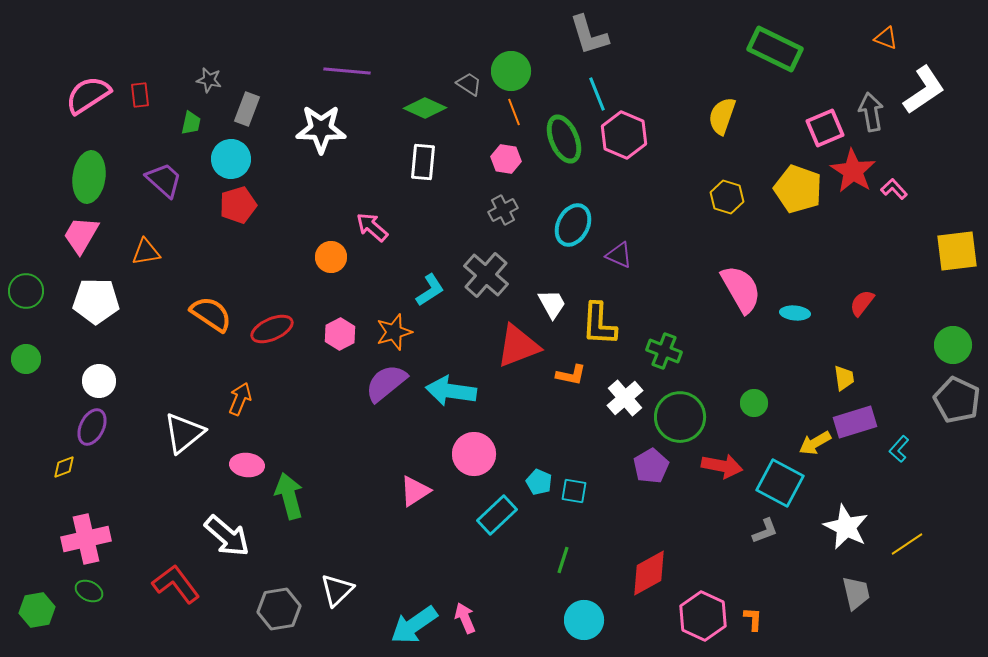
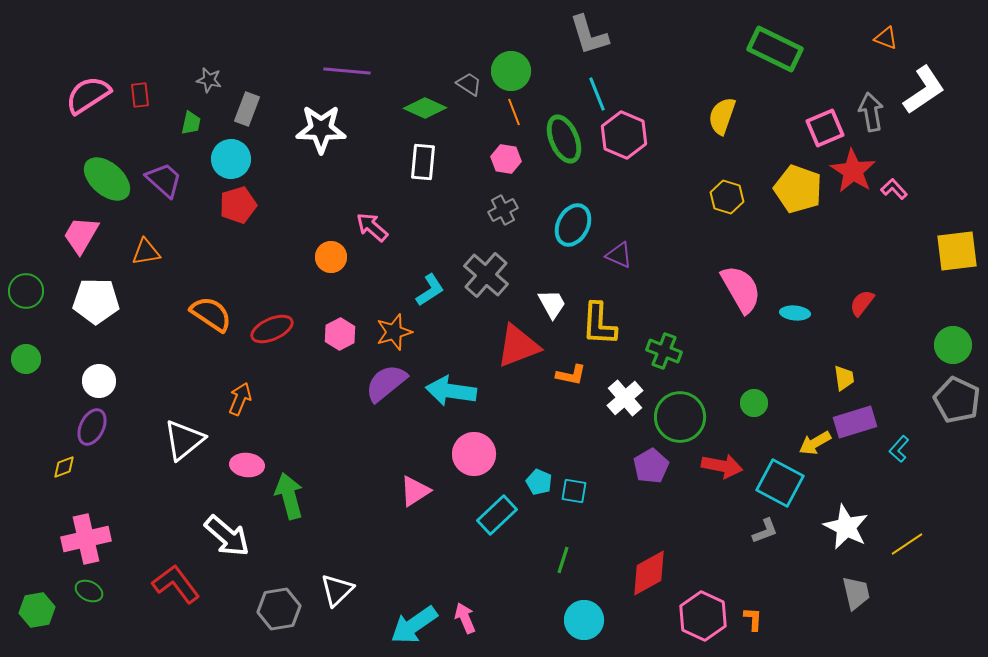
green ellipse at (89, 177): moved 18 px right, 2 px down; rotated 57 degrees counterclockwise
white triangle at (184, 433): moved 7 px down
